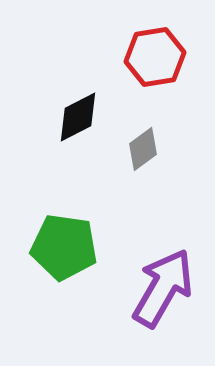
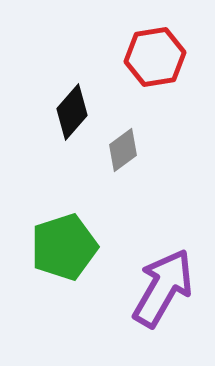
black diamond: moved 6 px left, 5 px up; rotated 22 degrees counterclockwise
gray diamond: moved 20 px left, 1 px down
green pentagon: rotated 26 degrees counterclockwise
